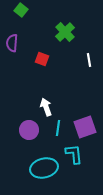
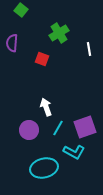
green cross: moved 6 px left, 1 px down; rotated 12 degrees clockwise
white line: moved 11 px up
cyan line: rotated 21 degrees clockwise
cyan L-shape: moved 2 px up; rotated 125 degrees clockwise
